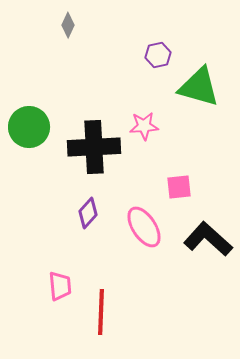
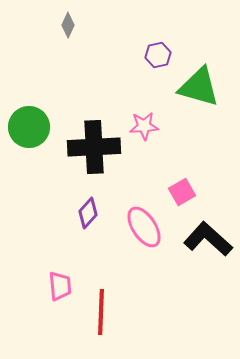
pink square: moved 3 px right, 5 px down; rotated 24 degrees counterclockwise
